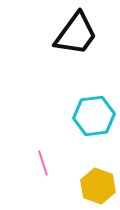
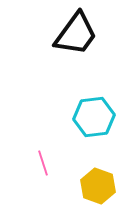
cyan hexagon: moved 1 px down
